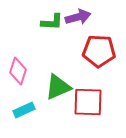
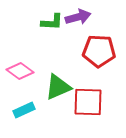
pink diamond: moved 2 px right; rotated 72 degrees counterclockwise
